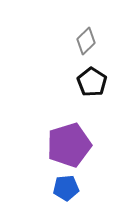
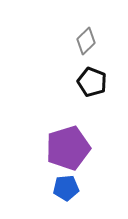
black pentagon: rotated 12 degrees counterclockwise
purple pentagon: moved 1 px left, 3 px down
